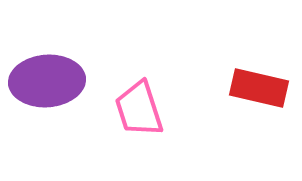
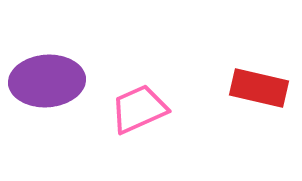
pink trapezoid: rotated 84 degrees clockwise
